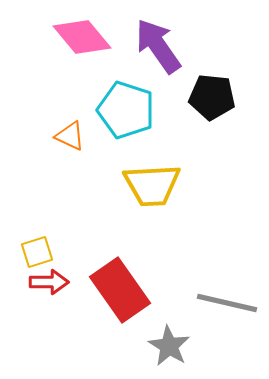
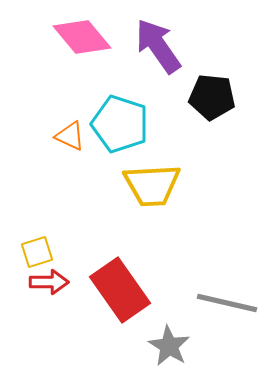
cyan pentagon: moved 6 px left, 14 px down
